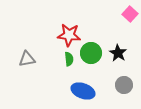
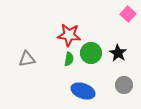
pink square: moved 2 px left
green semicircle: rotated 16 degrees clockwise
